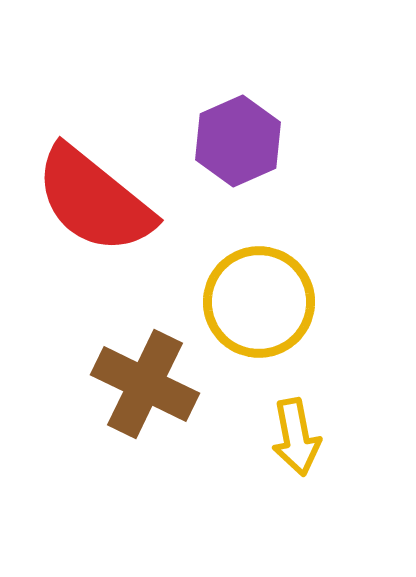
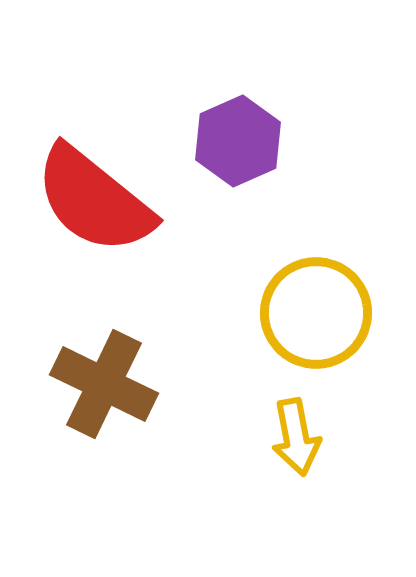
yellow circle: moved 57 px right, 11 px down
brown cross: moved 41 px left
